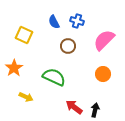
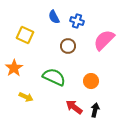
blue semicircle: moved 5 px up
yellow square: moved 1 px right
orange circle: moved 12 px left, 7 px down
